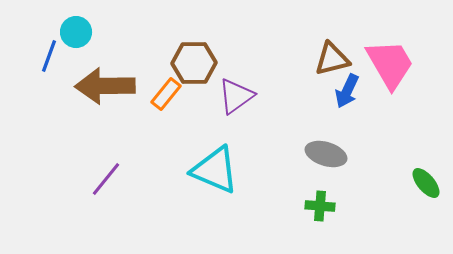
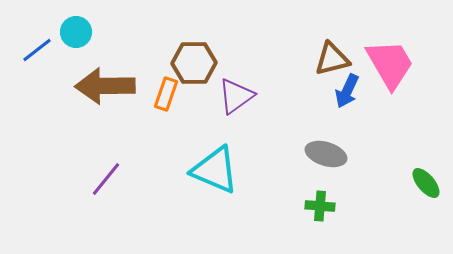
blue line: moved 12 px left, 6 px up; rotated 32 degrees clockwise
orange rectangle: rotated 20 degrees counterclockwise
